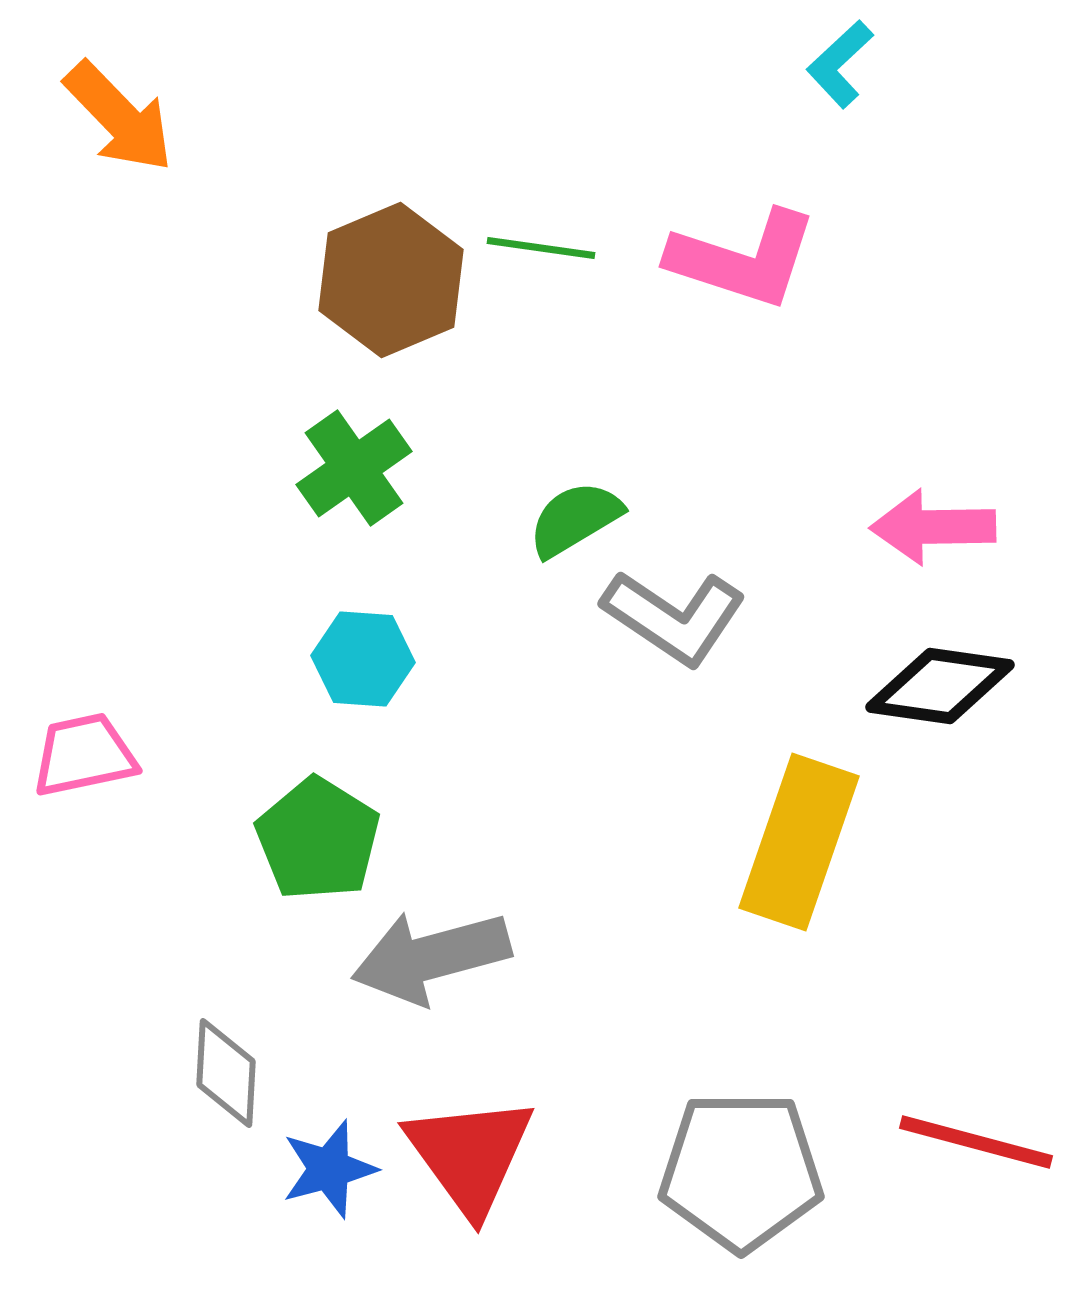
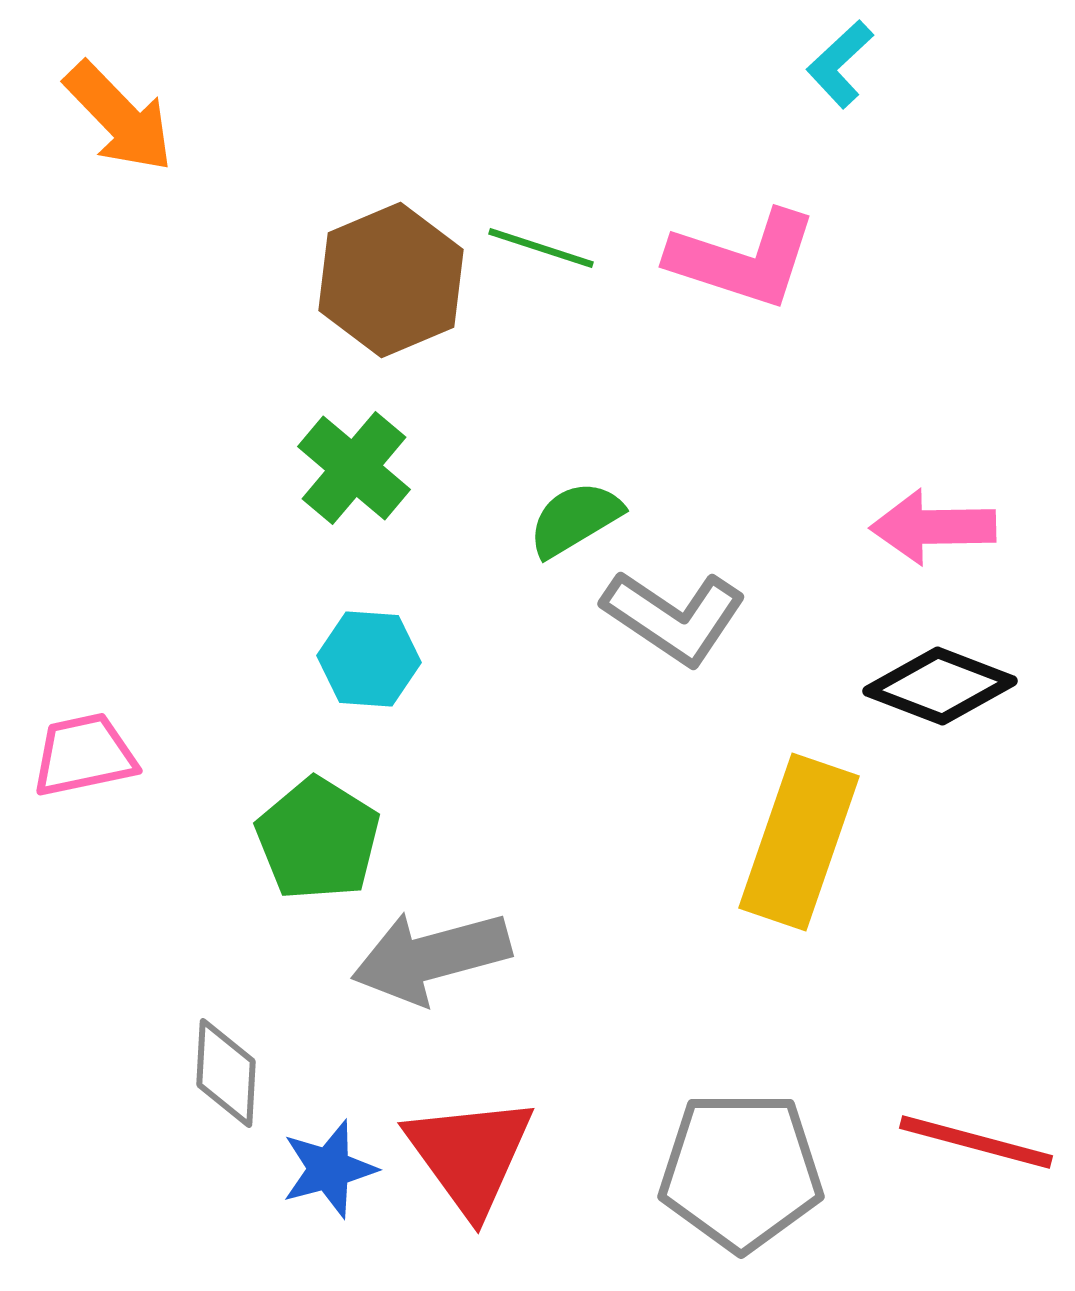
green line: rotated 10 degrees clockwise
green cross: rotated 15 degrees counterclockwise
cyan hexagon: moved 6 px right
black diamond: rotated 13 degrees clockwise
